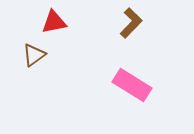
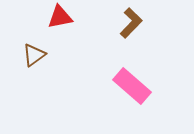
red triangle: moved 6 px right, 5 px up
pink rectangle: moved 1 px down; rotated 9 degrees clockwise
